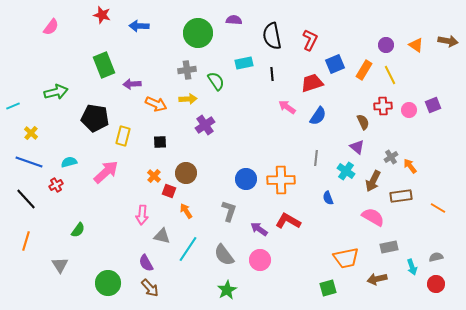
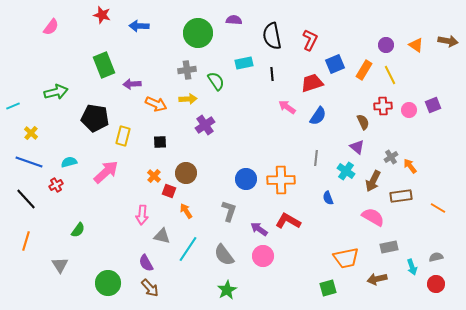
pink circle at (260, 260): moved 3 px right, 4 px up
